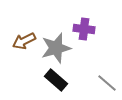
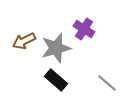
purple cross: rotated 25 degrees clockwise
